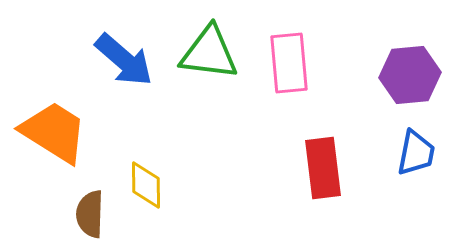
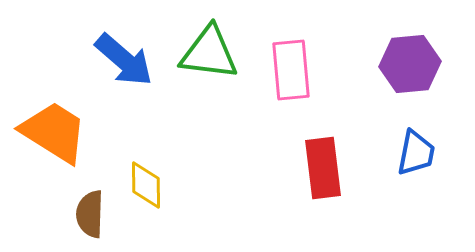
pink rectangle: moved 2 px right, 7 px down
purple hexagon: moved 11 px up
